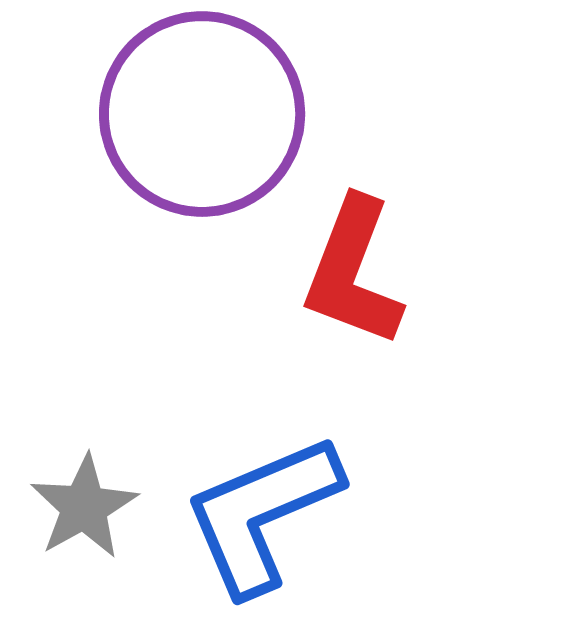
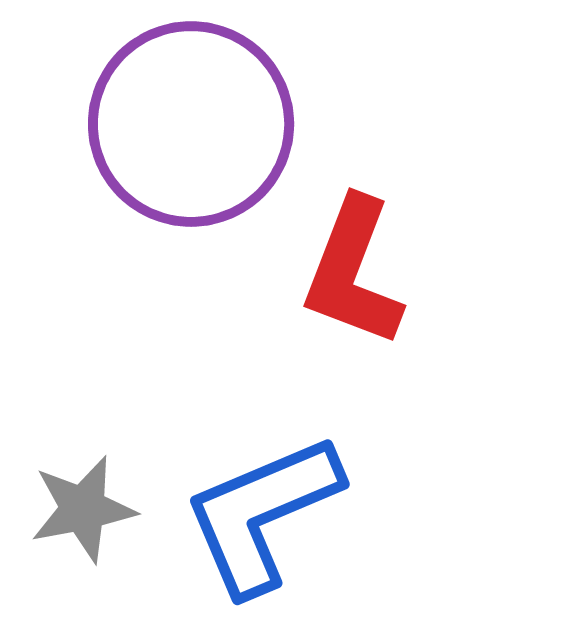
purple circle: moved 11 px left, 10 px down
gray star: moved 1 px left, 2 px down; rotated 18 degrees clockwise
